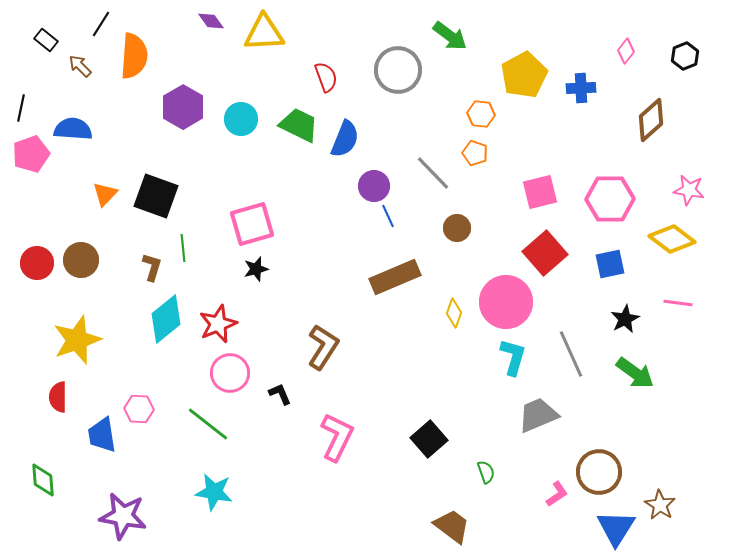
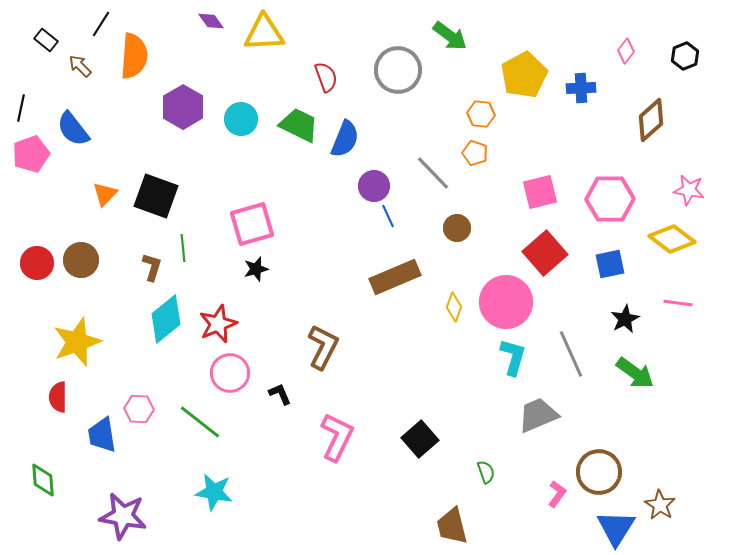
blue semicircle at (73, 129): rotated 132 degrees counterclockwise
yellow diamond at (454, 313): moved 6 px up
yellow star at (77, 340): moved 2 px down
brown L-shape at (323, 347): rotated 6 degrees counterclockwise
green line at (208, 424): moved 8 px left, 2 px up
black square at (429, 439): moved 9 px left
pink L-shape at (557, 494): rotated 20 degrees counterclockwise
brown trapezoid at (452, 526): rotated 141 degrees counterclockwise
